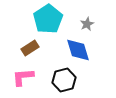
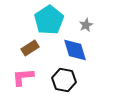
cyan pentagon: moved 1 px right, 1 px down
gray star: moved 1 px left, 1 px down
blue diamond: moved 3 px left
black hexagon: rotated 25 degrees clockwise
